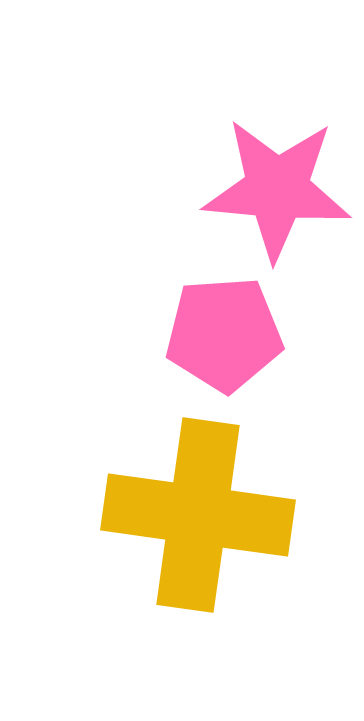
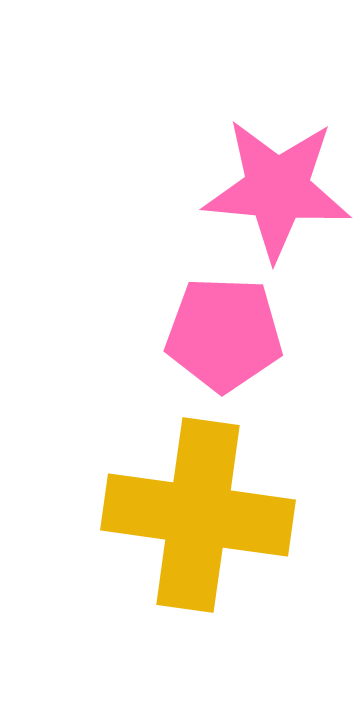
pink pentagon: rotated 6 degrees clockwise
